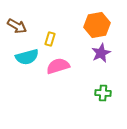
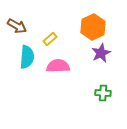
orange hexagon: moved 4 px left, 2 px down; rotated 15 degrees counterclockwise
yellow rectangle: rotated 32 degrees clockwise
cyan semicircle: rotated 70 degrees counterclockwise
pink semicircle: rotated 15 degrees clockwise
